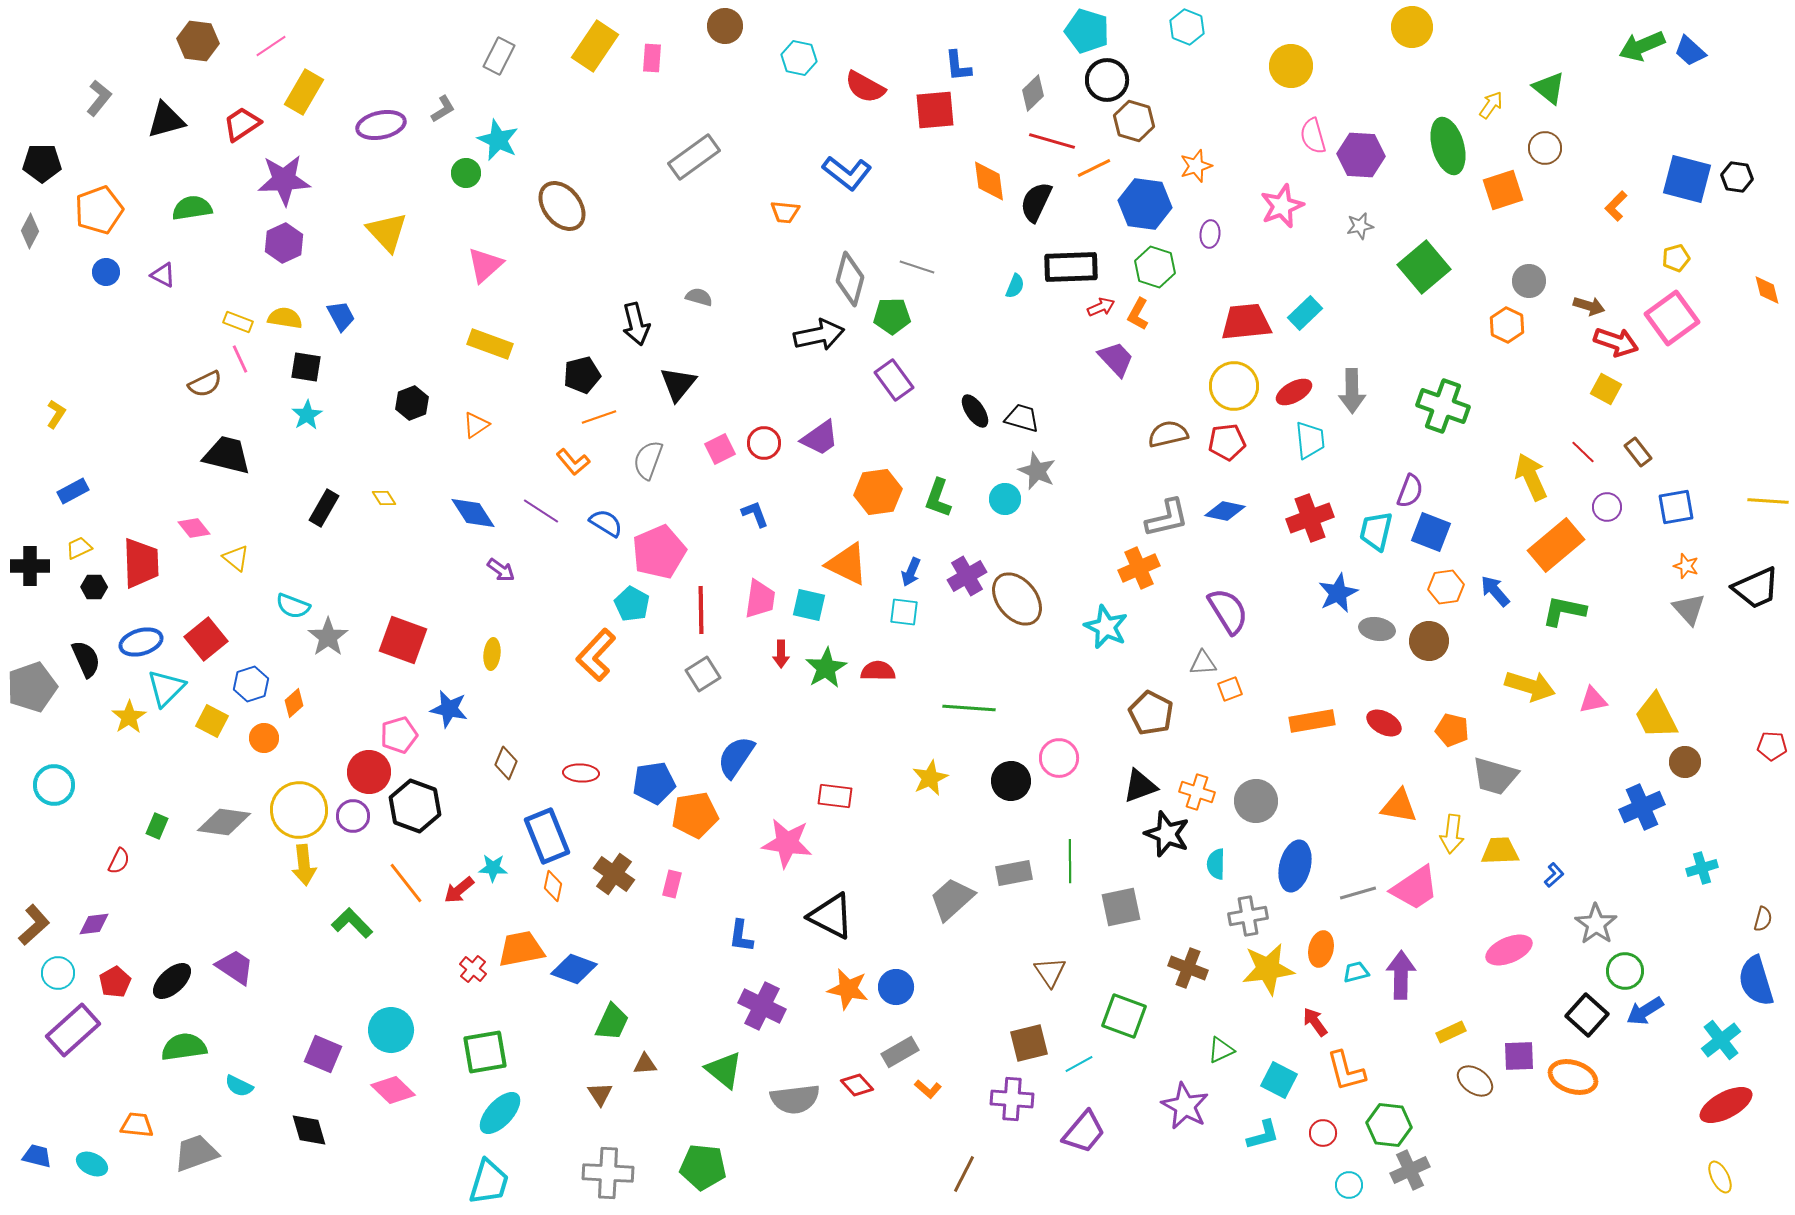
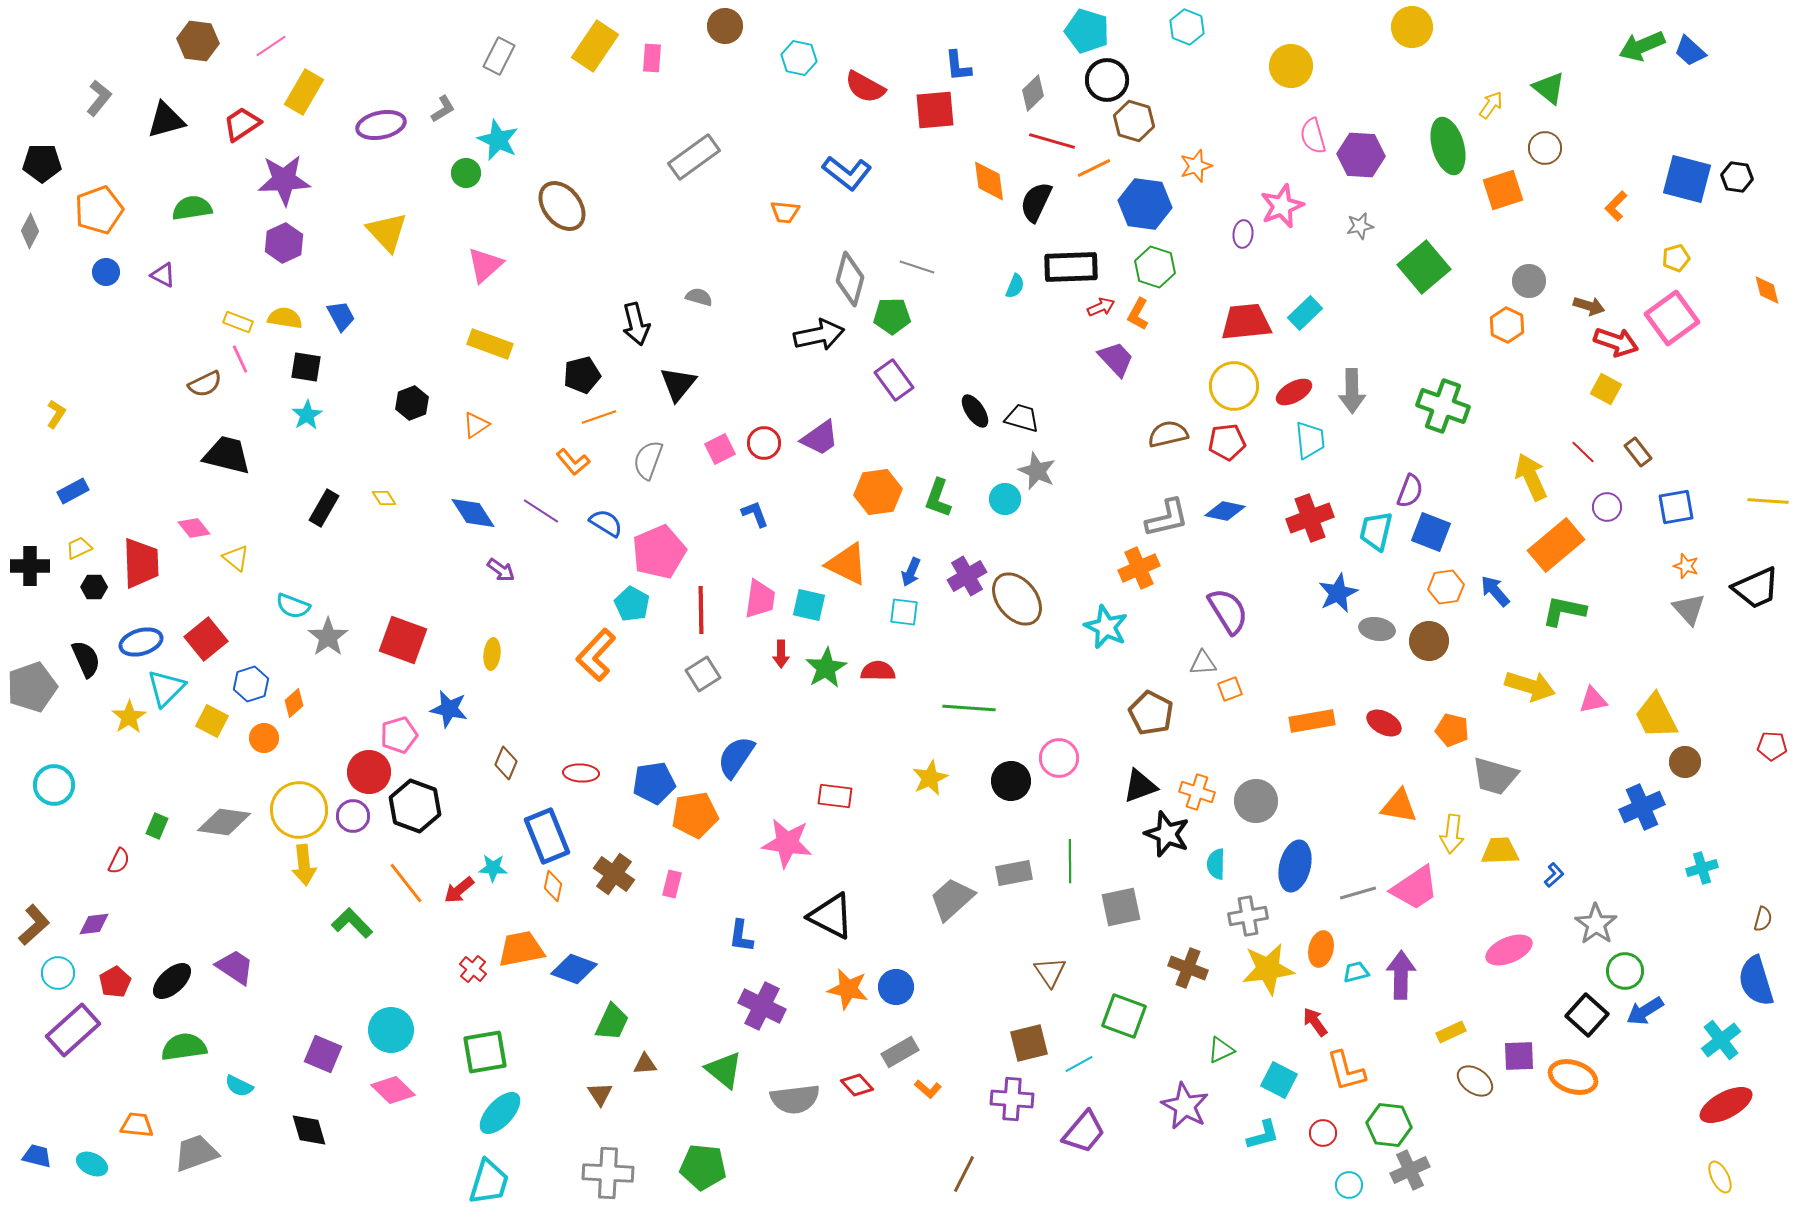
purple ellipse at (1210, 234): moved 33 px right
